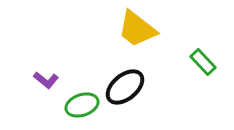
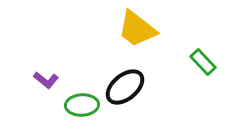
green ellipse: rotated 16 degrees clockwise
